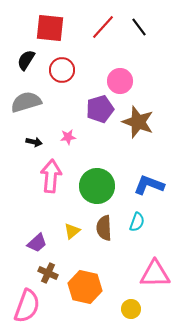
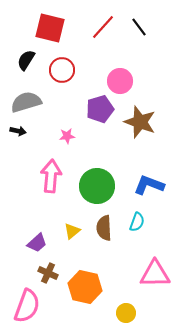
red square: rotated 8 degrees clockwise
brown star: moved 2 px right
pink star: moved 1 px left, 1 px up
black arrow: moved 16 px left, 11 px up
yellow circle: moved 5 px left, 4 px down
